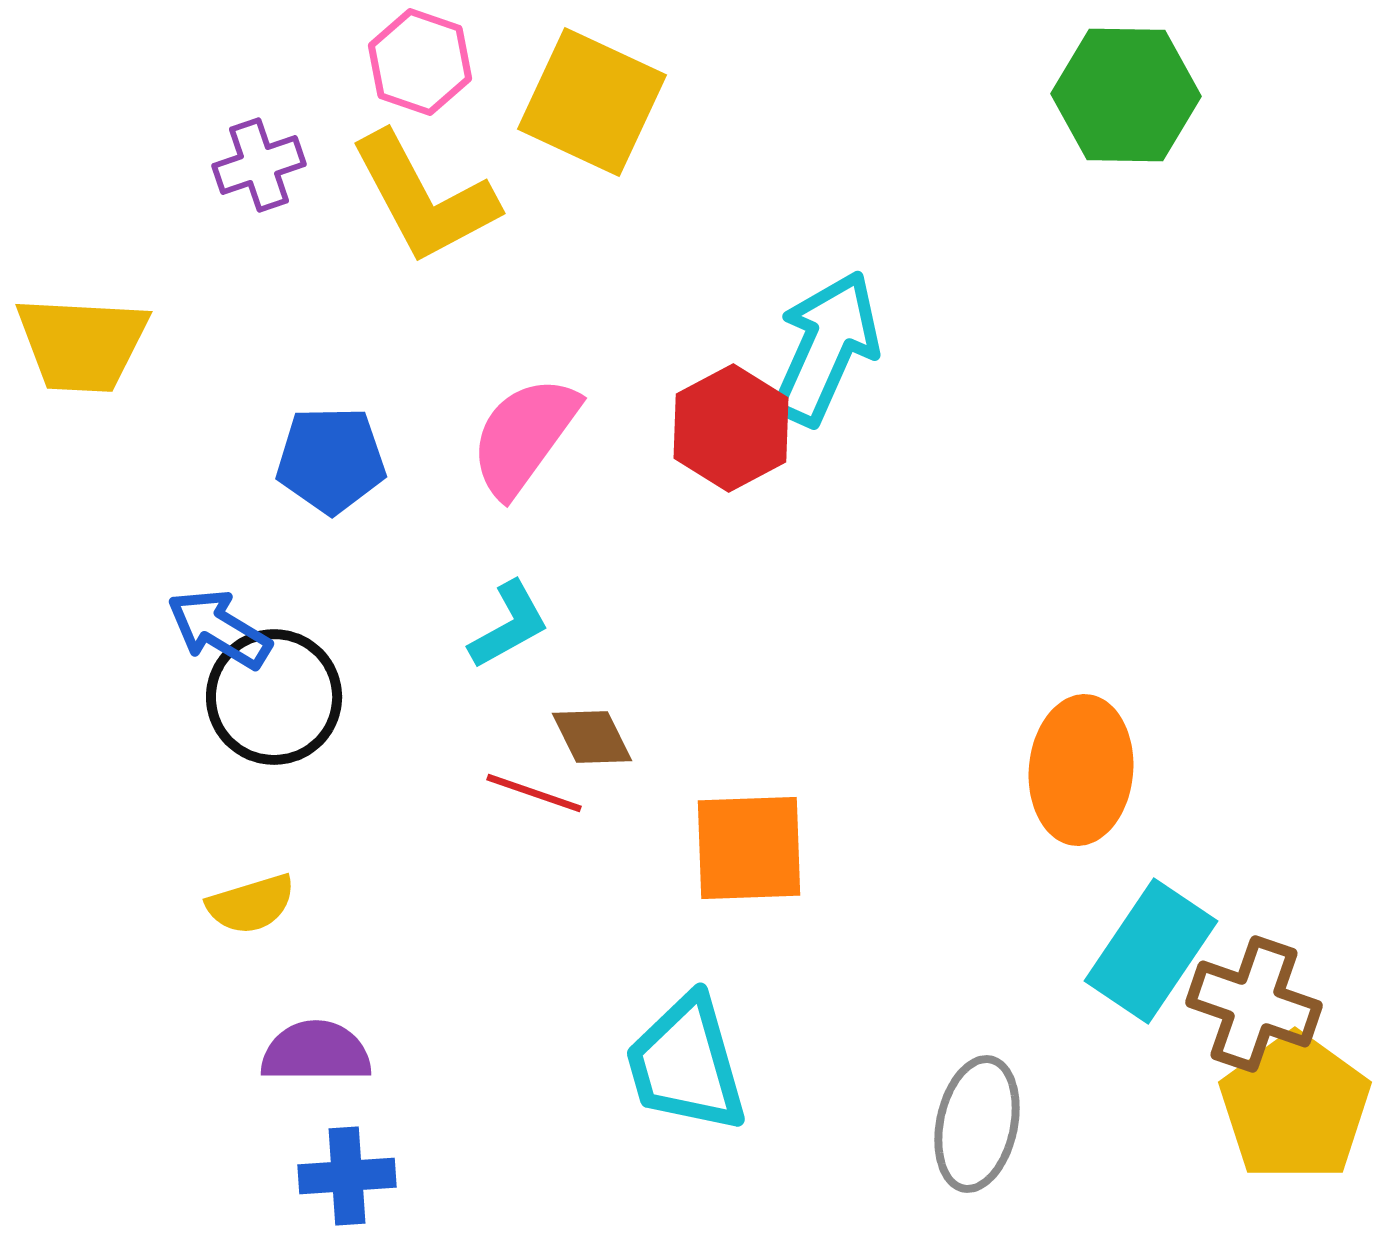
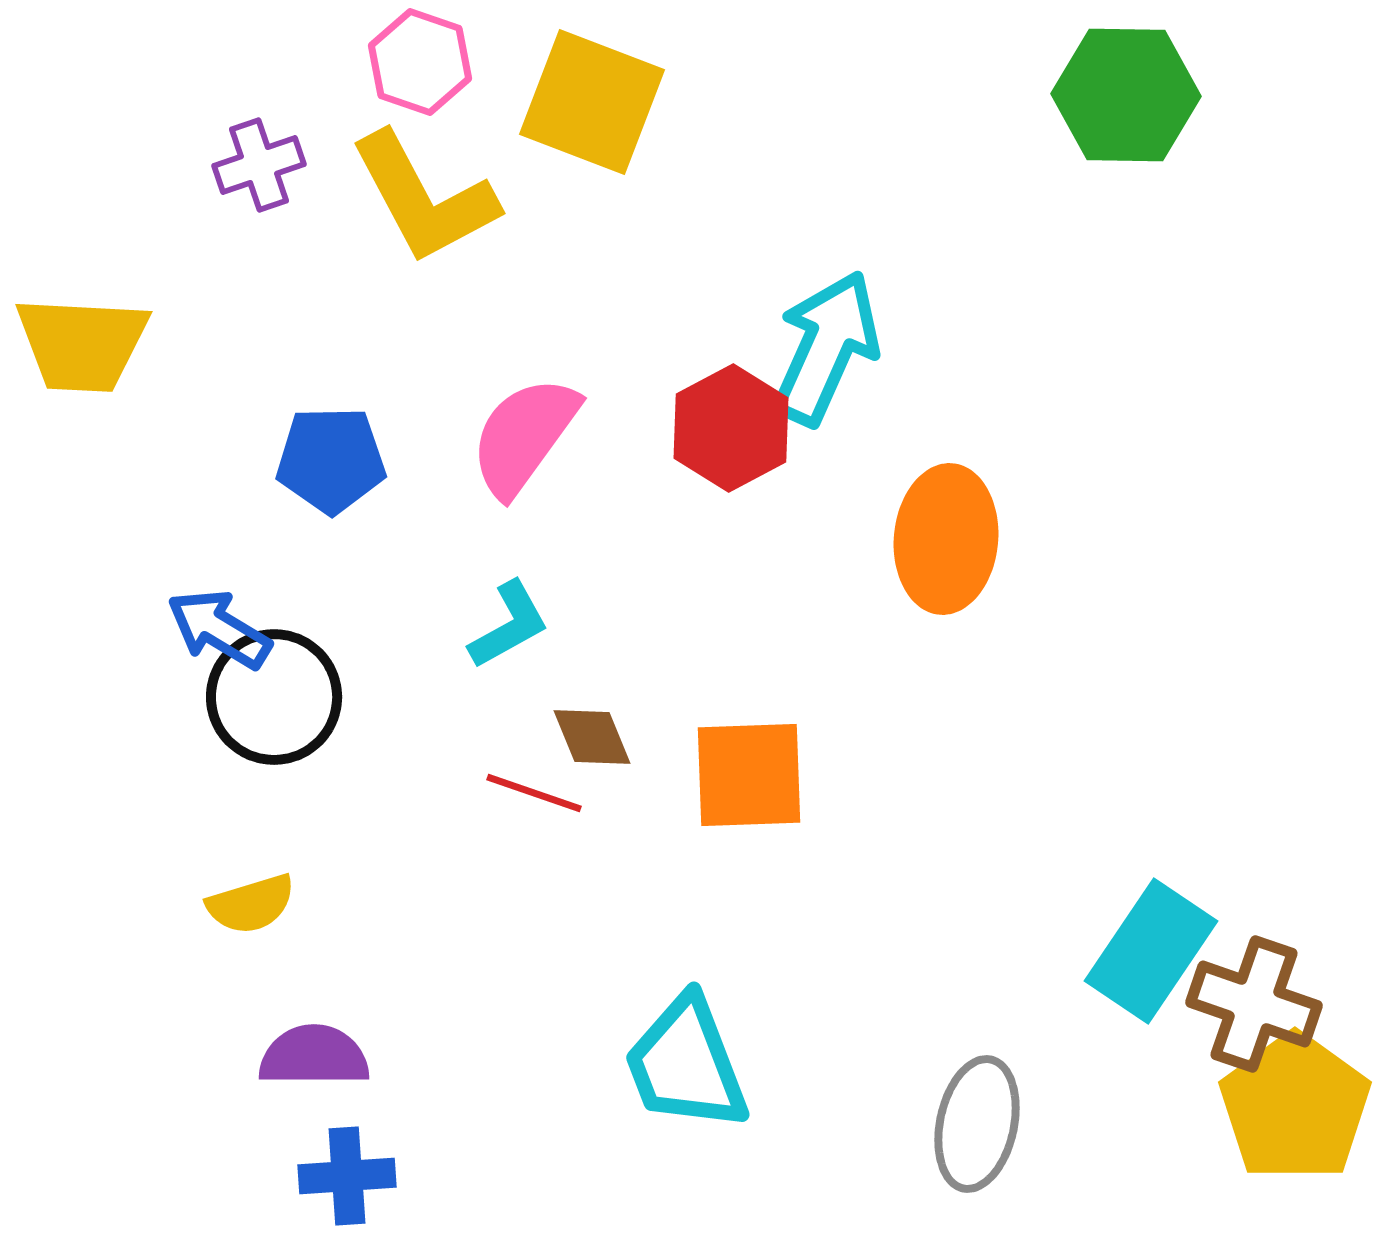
yellow square: rotated 4 degrees counterclockwise
brown diamond: rotated 4 degrees clockwise
orange ellipse: moved 135 px left, 231 px up
orange square: moved 73 px up
purple semicircle: moved 2 px left, 4 px down
cyan trapezoid: rotated 5 degrees counterclockwise
